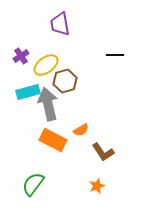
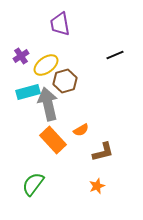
black line: rotated 24 degrees counterclockwise
orange rectangle: rotated 20 degrees clockwise
brown L-shape: rotated 70 degrees counterclockwise
